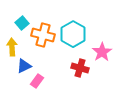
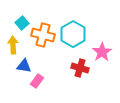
yellow arrow: moved 1 px right, 2 px up
blue triangle: rotated 35 degrees clockwise
